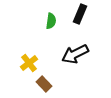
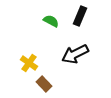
black rectangle: moved 2 px down
green semicircle: rotated 70 degrees counterclockwise
yellow cross: rotated 18 degrees counterclockwise
